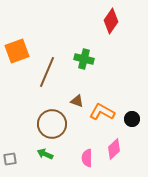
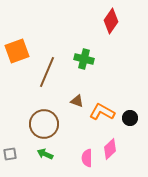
black circle: moved 2 px left, 1 px up
brown circle: moved 8 px left
pink diamond: moved 4 px left
gray square: moved 5 px up
